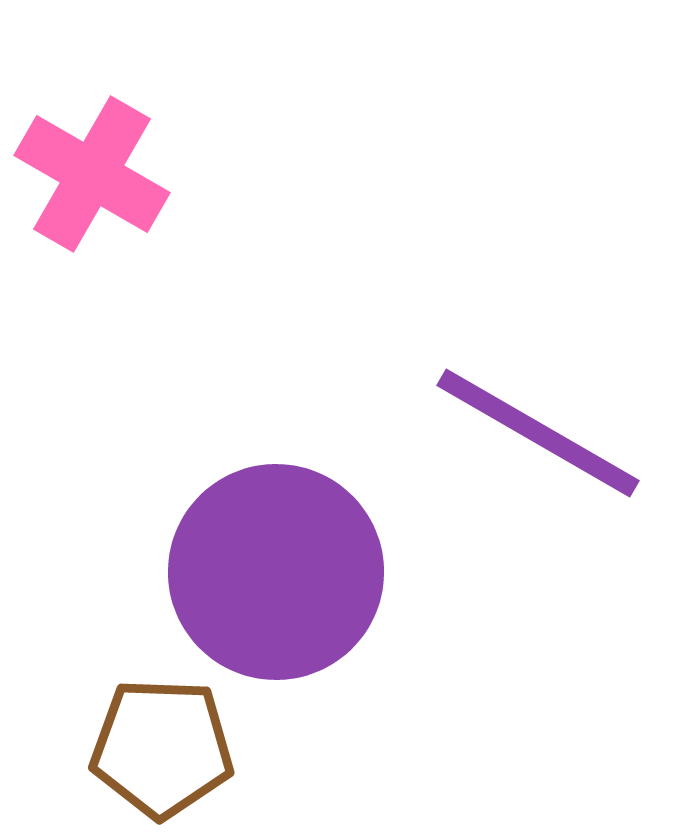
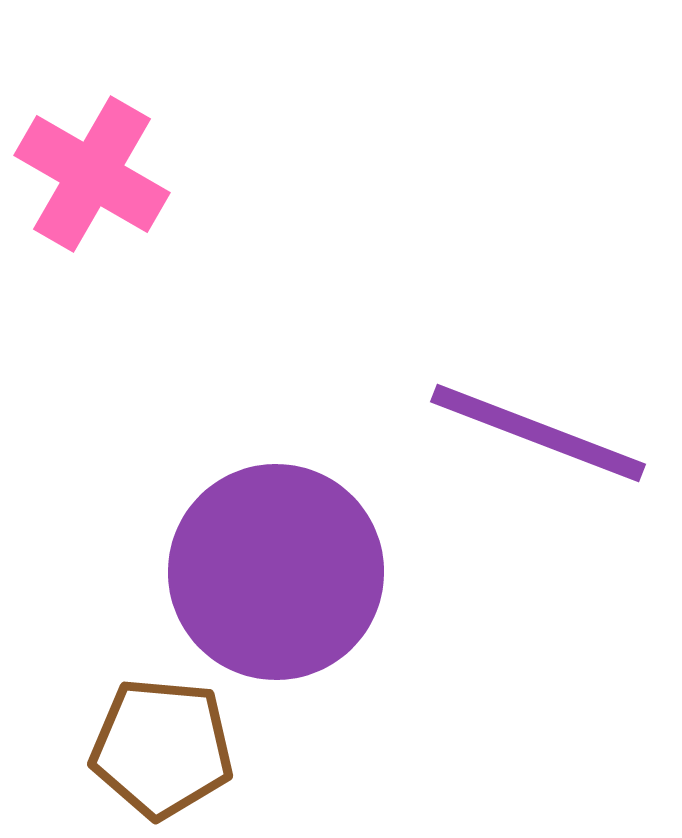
purple line: rotated 9 degrees counterclockwise
brown pentagon: rotated 3 degrees clockwise
